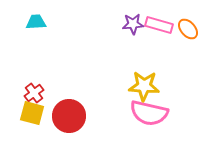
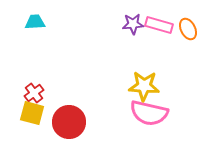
cyan trapezoid: moved 1 px left
orange ellipse: rotated 15 degrees clockwise
red circle: moved 6 px down
